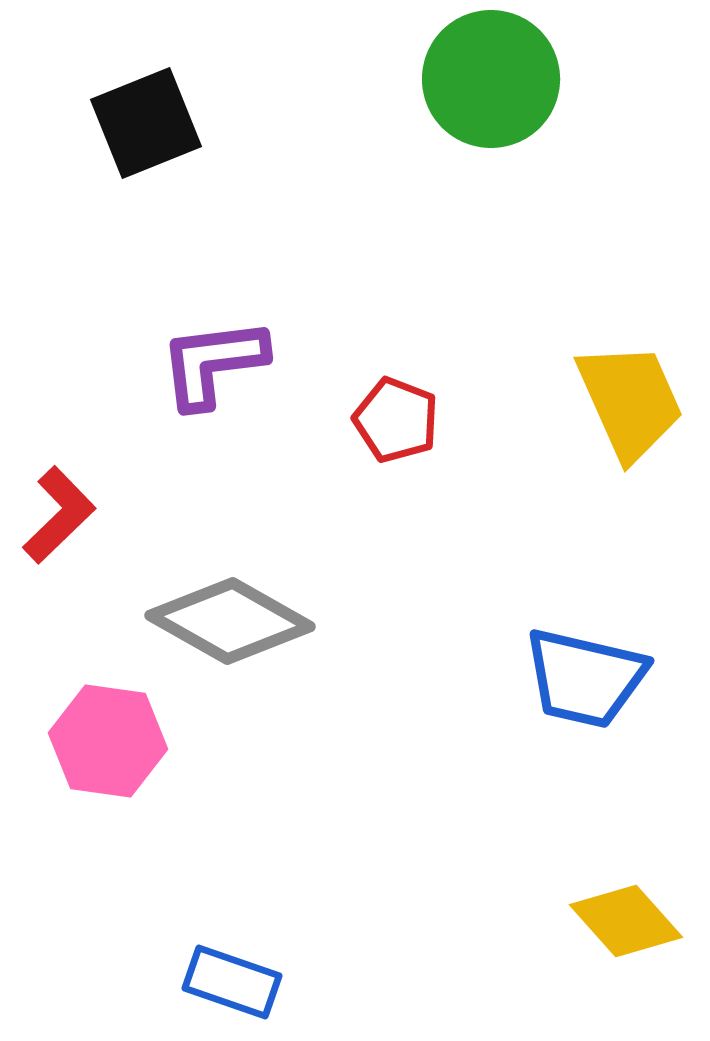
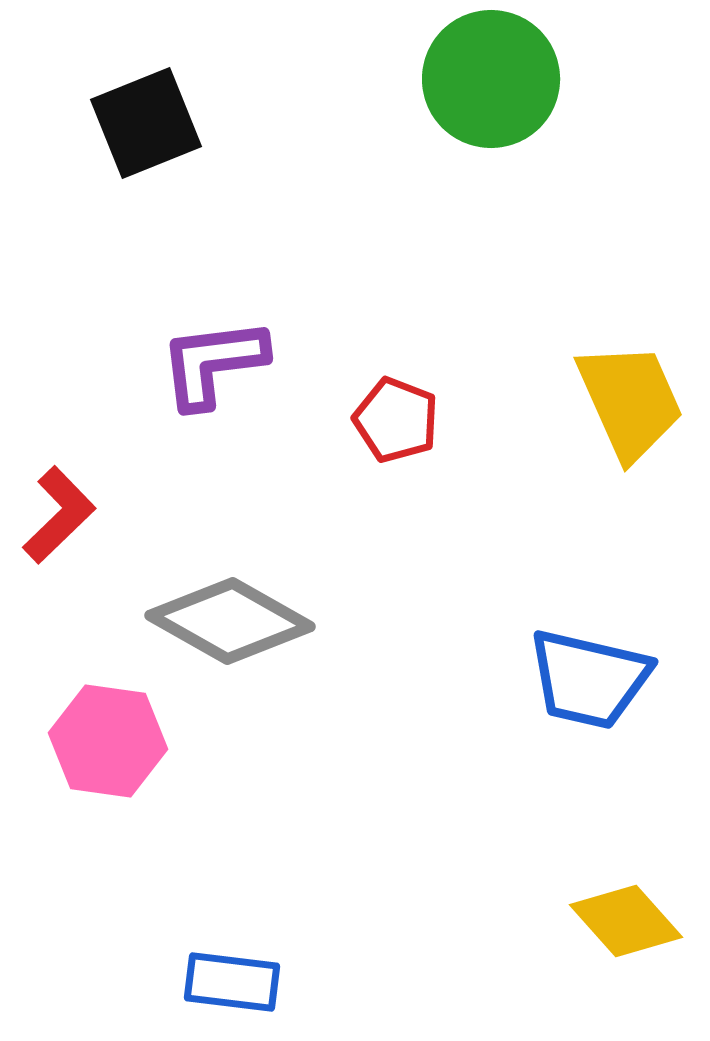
blue trapezoid: moved 4 px right, 1 px down
blue rectangle: rotated 12 degrees counterclockwise
